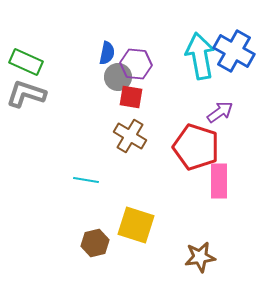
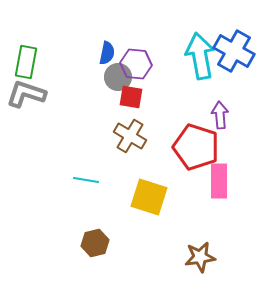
green rectangle: rotated 76 degrees clockwise
purple arrow: moved 3 px down; rotated 60 degrees counterclockwise
yellow square: moved 13 px right, 28 px up
